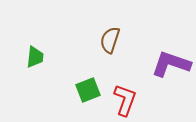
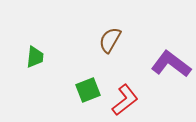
brown semicircle: rotated 12 degrees clockwise
purple L-shape: rotated 18 degrees clockwise
red L-shape: rotated 32 degrees clockwise
